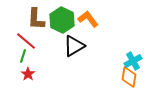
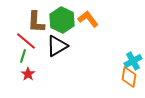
brown L-shape: moved 3 px down
black triangle: moved 17 px left
